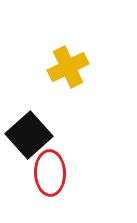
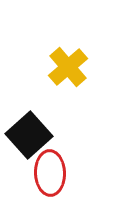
yellow cross: rotated 15 degrees counterclockwise
